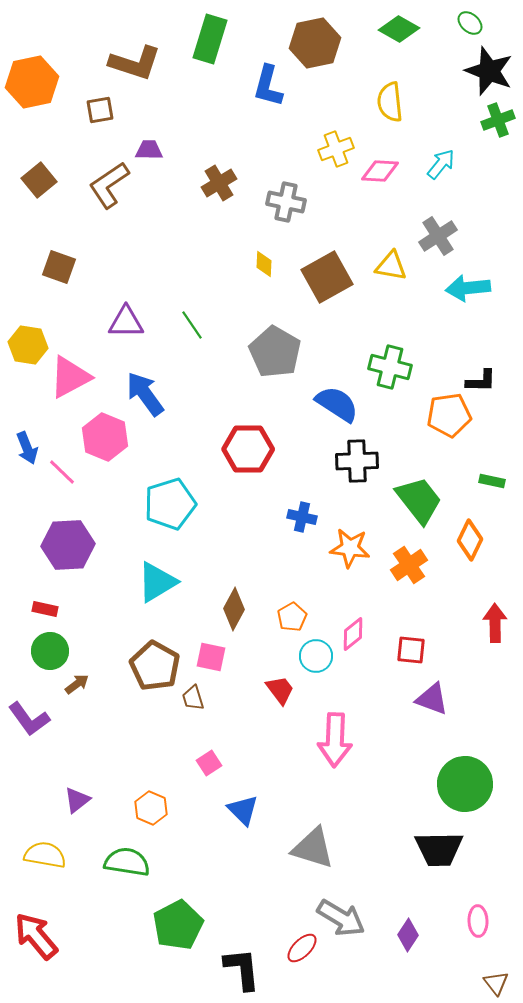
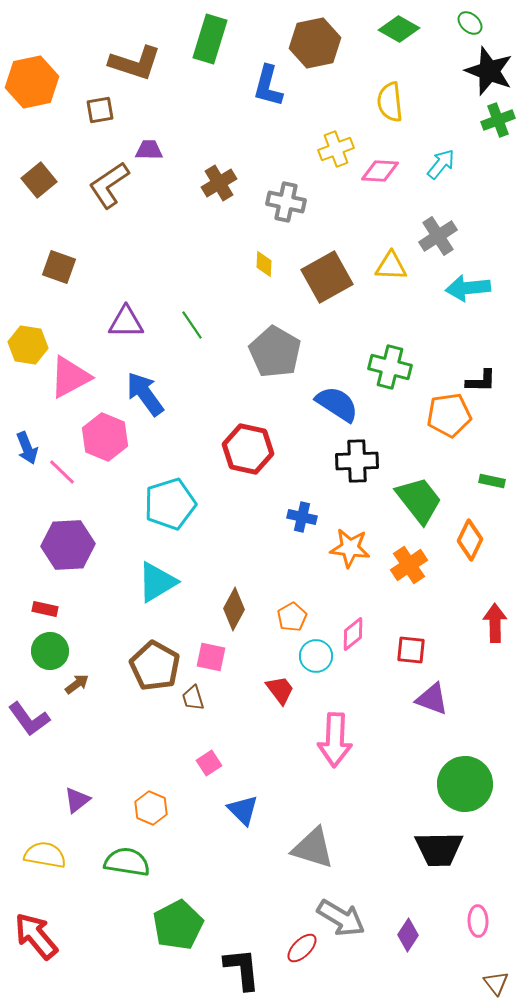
yellow triangle at (391, 266): rotated 8 degrees counterclockwise
red hexagon at (248, 449): rotated 12 degrees clockwise
